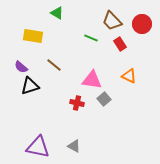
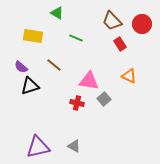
green line: moved 15 px left
pink triangle: moved 3 px left, 1 px down
purple triangle: rotated 25 degrees counterclockwise
